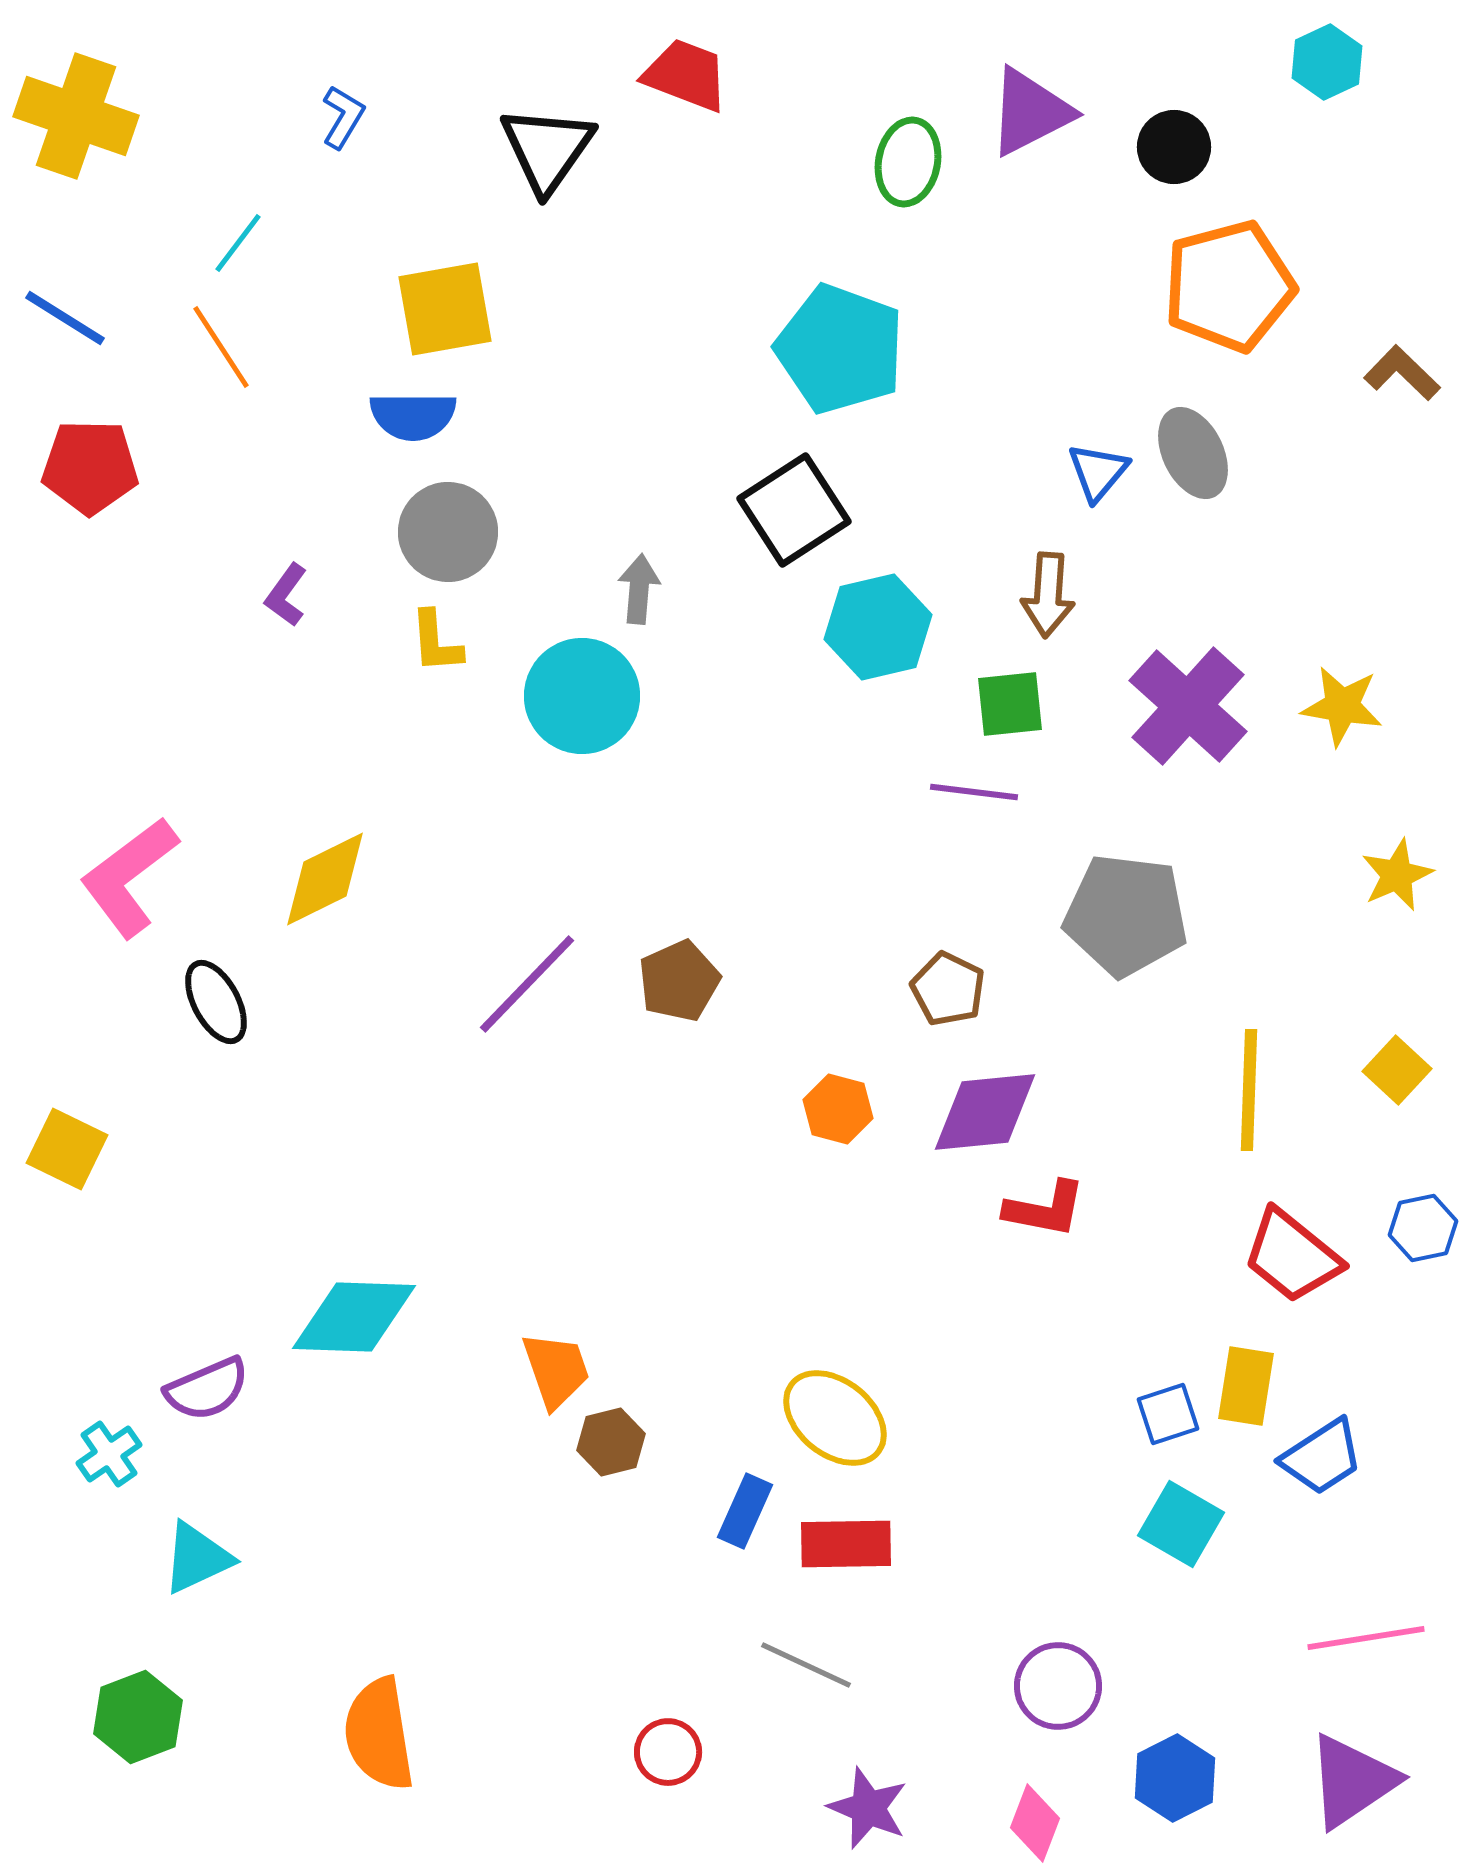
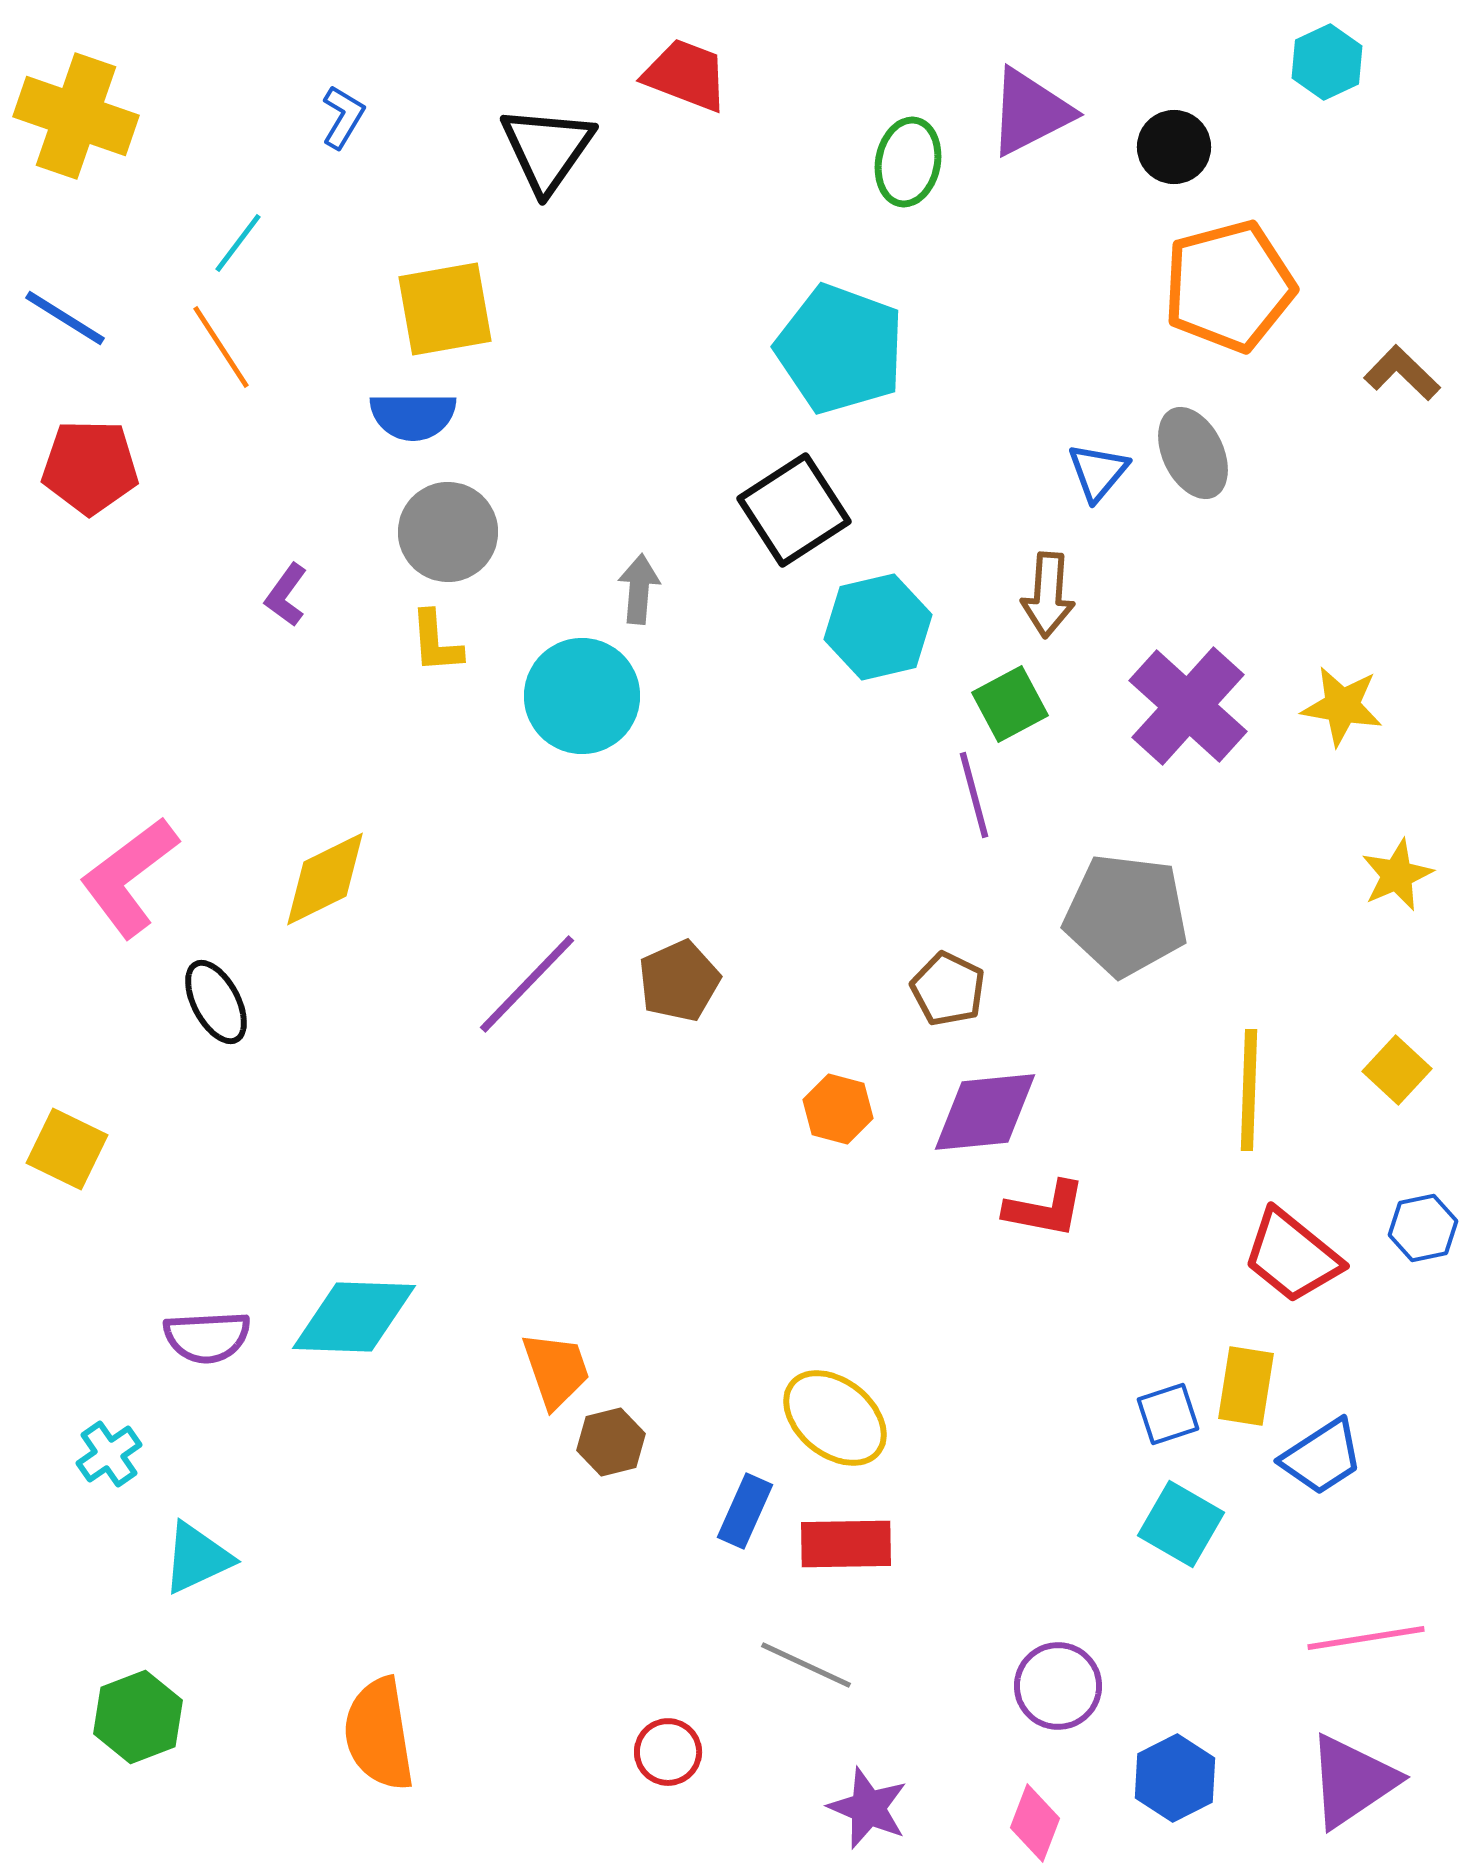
green square at (1010, 704): rotated 22 degrees counterclockwise
purple line at (974, 792): moved 3 px down; rotated 68 degrees clockwise
purple semicircle at (207, 1389): moved 52 px up; rotated 20 degrees clockwise
